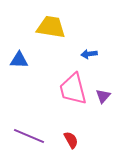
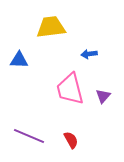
yellow trapezoid: rotated 16 degrees counterclockwise
pink trapezoid: moved 3 px left
